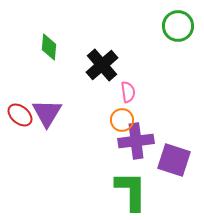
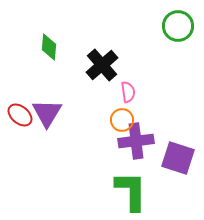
purple square: moved 4 px right, 2 px up
